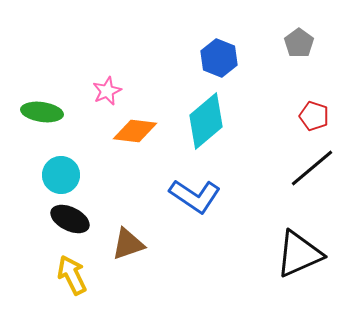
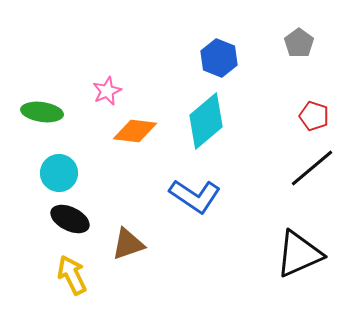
cyan circle: moved 2 px left, 2 px up
